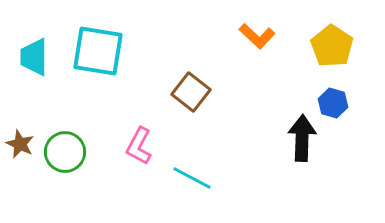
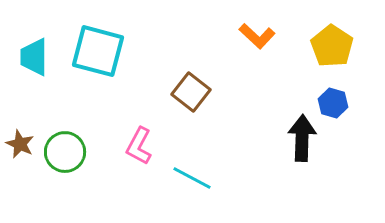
cyan square: rotated 6 degrees clockwise
